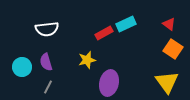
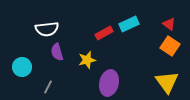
cyan rectangle: moved 3 px right
orange square: moved 3 px left, 3 px up
purple semicircle: moved 11 px right, 10 px up
